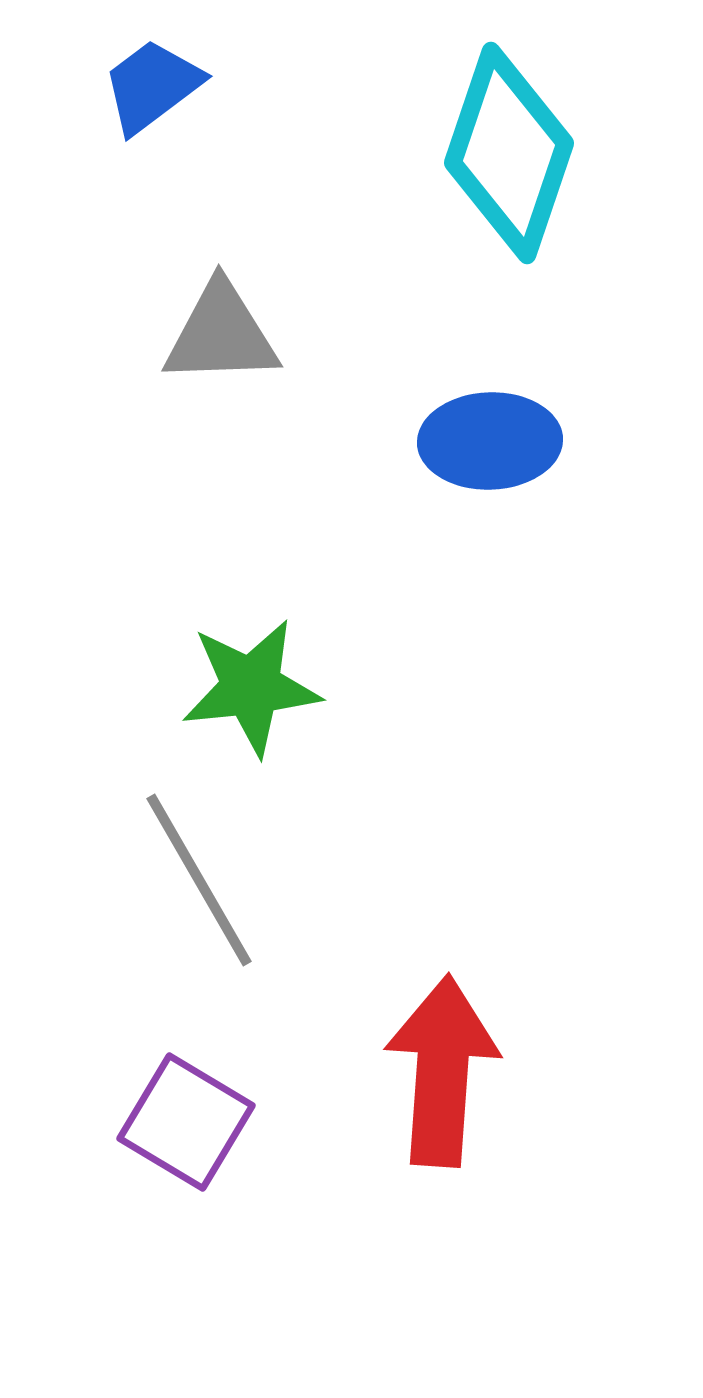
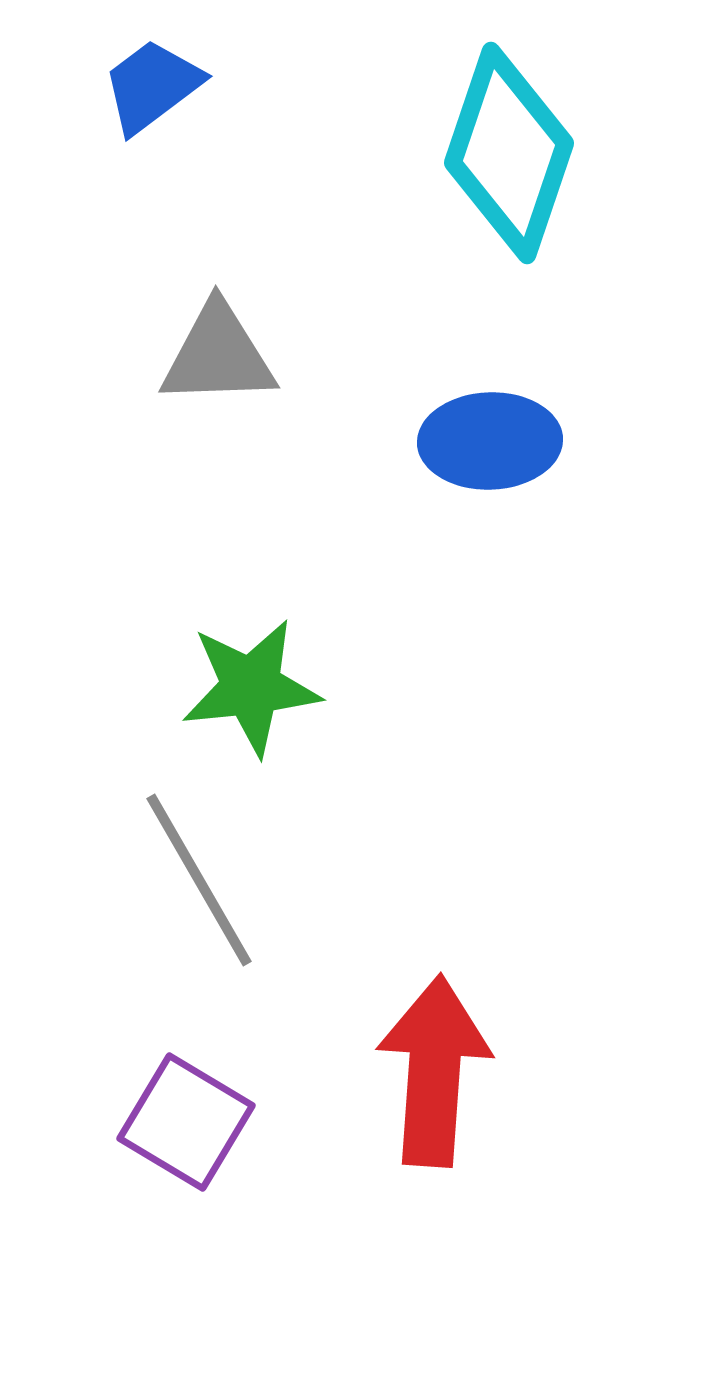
gray triangle: moved 3 px left, 21 px down
red arrow: moved 8 px left
